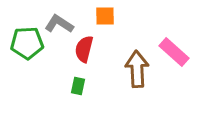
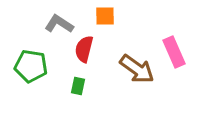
green pentagon: moved 4 px right, 23 px down; rotated 12 degrees clockwise
pink rectangle: rotated 24 degrees clockwise
brown arrow: rotated 129 degrees clockwise
